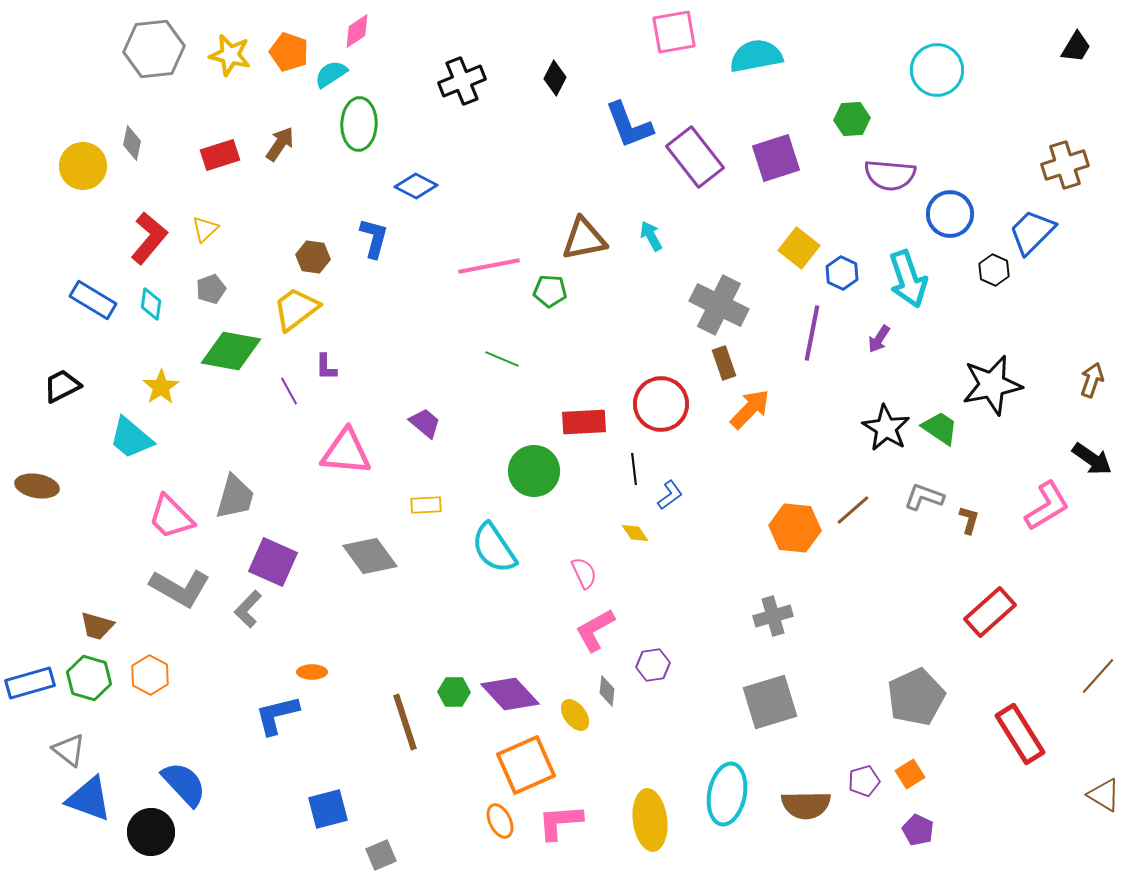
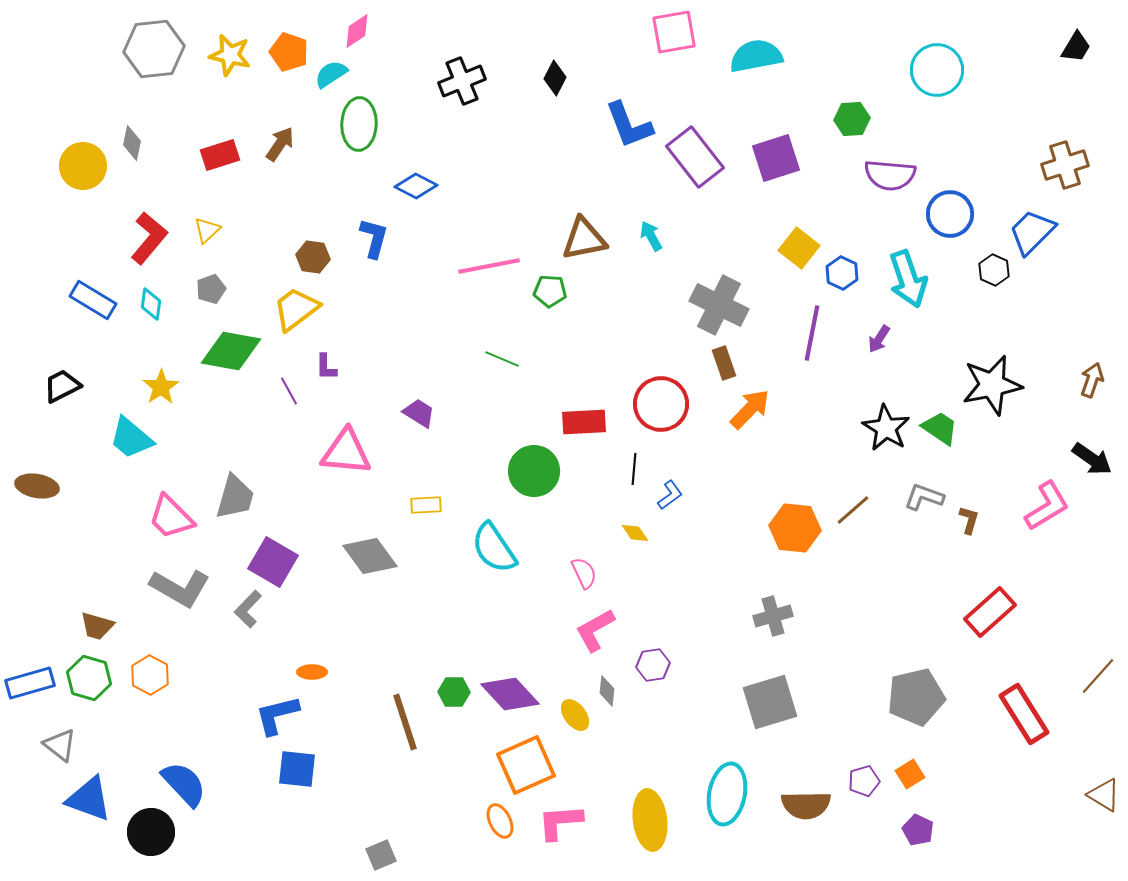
yellow triangle at (205, 229): moved 2 px right, 1 px down
purple trapezoid at (425, 423): moved 6 px left, 10 px up; rotated 8 degrees counterclockwise
black line at (634, 469): rotated 12 degrees clockwise
purple square at (273, 562): rotated 6 degrees clockwise
gray pentagon at (916, 697): rotated 12 degrees clockwise
red rectangle at (1020, 734): moved 4 px right, 20 px up
gray triangle at (69, 750): moved 9 px left, 5 px up
blue square at (328, 809): moved 31 px left, 40 px up; rotated 21 degrees clockwise
